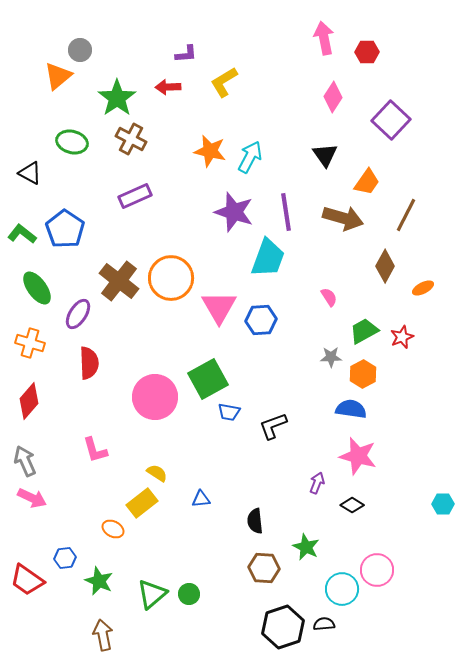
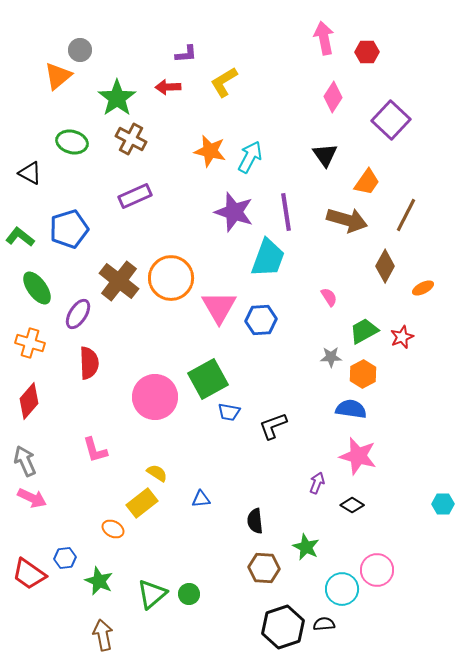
brown arrow at (343, 218): moved 4 px right, 2 px down
blue pentagon at (65, 229): moved 4 px right; rotated 21 degrees clockwise
green L-shape at (22, 234): moved 2 px left, 3 px down
red trapezoid at (27, 580): moved 2 px right, 6 px up
